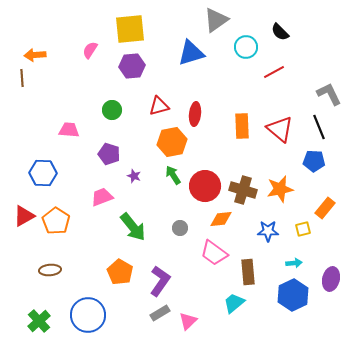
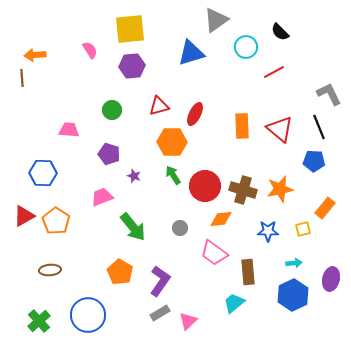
pink semicircle at (90, 50): rotated 114 degrees clockwise
red ellipse at (195, 114): rotated 20 degrees clockwise
orange hexagon at (172, 142): rotated 12 degrees clockwise
